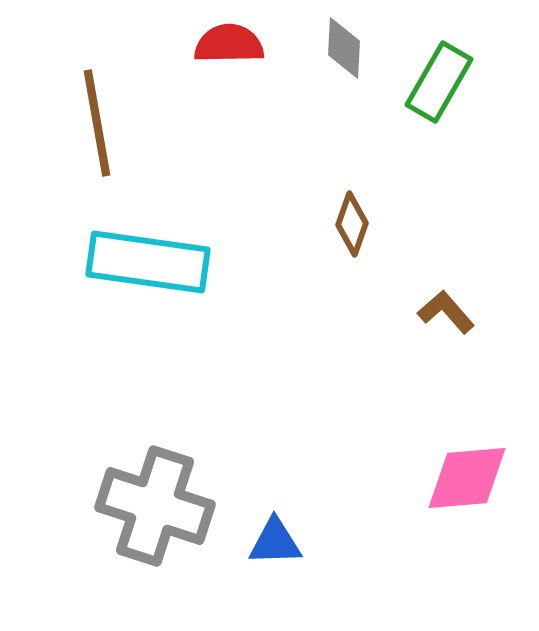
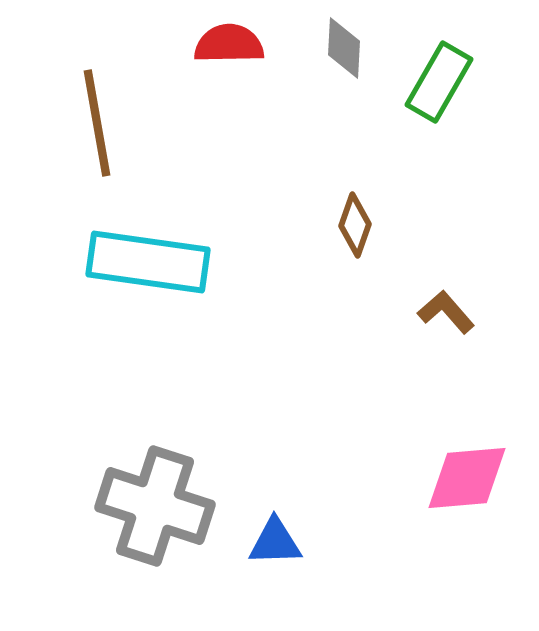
brown diamond: moved 3 px right, 1 px down
